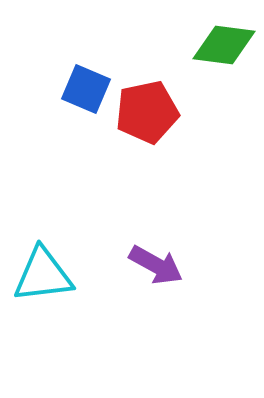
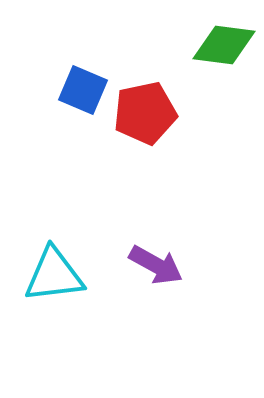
blue square: moved 3 px left, 1 px down
red pentagon: moved 2 px left, 1 px down
cyan triangle: moved 11 px right
